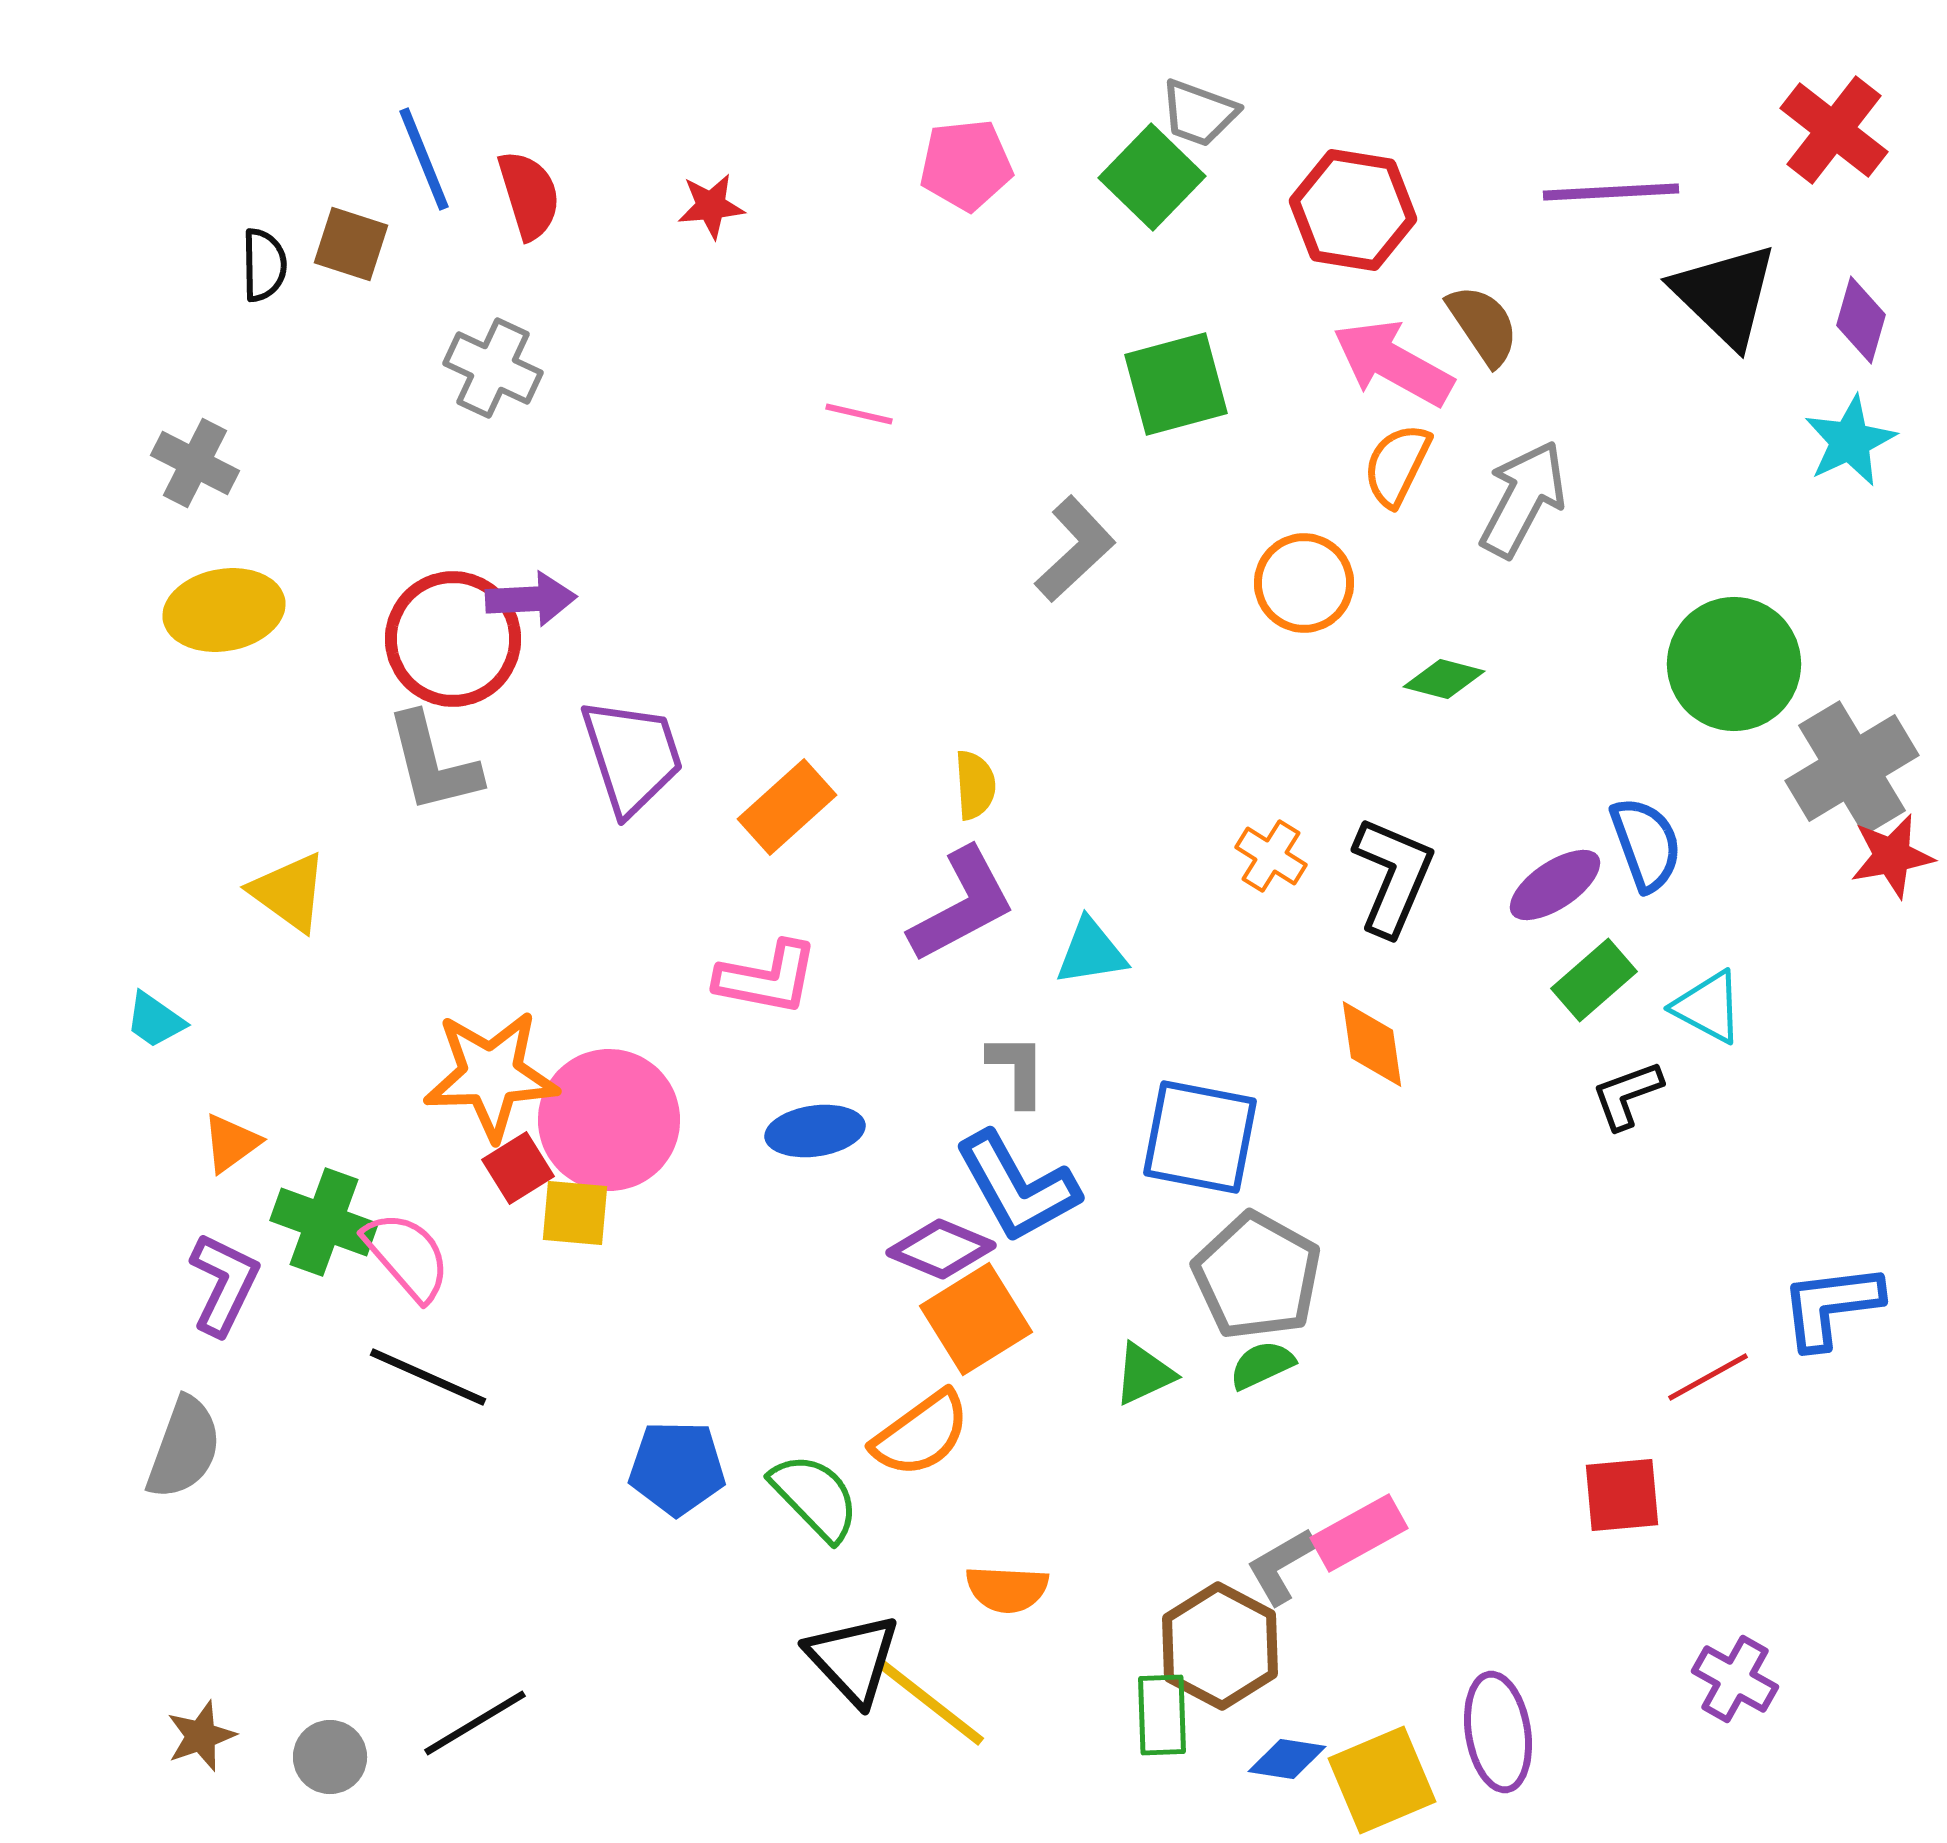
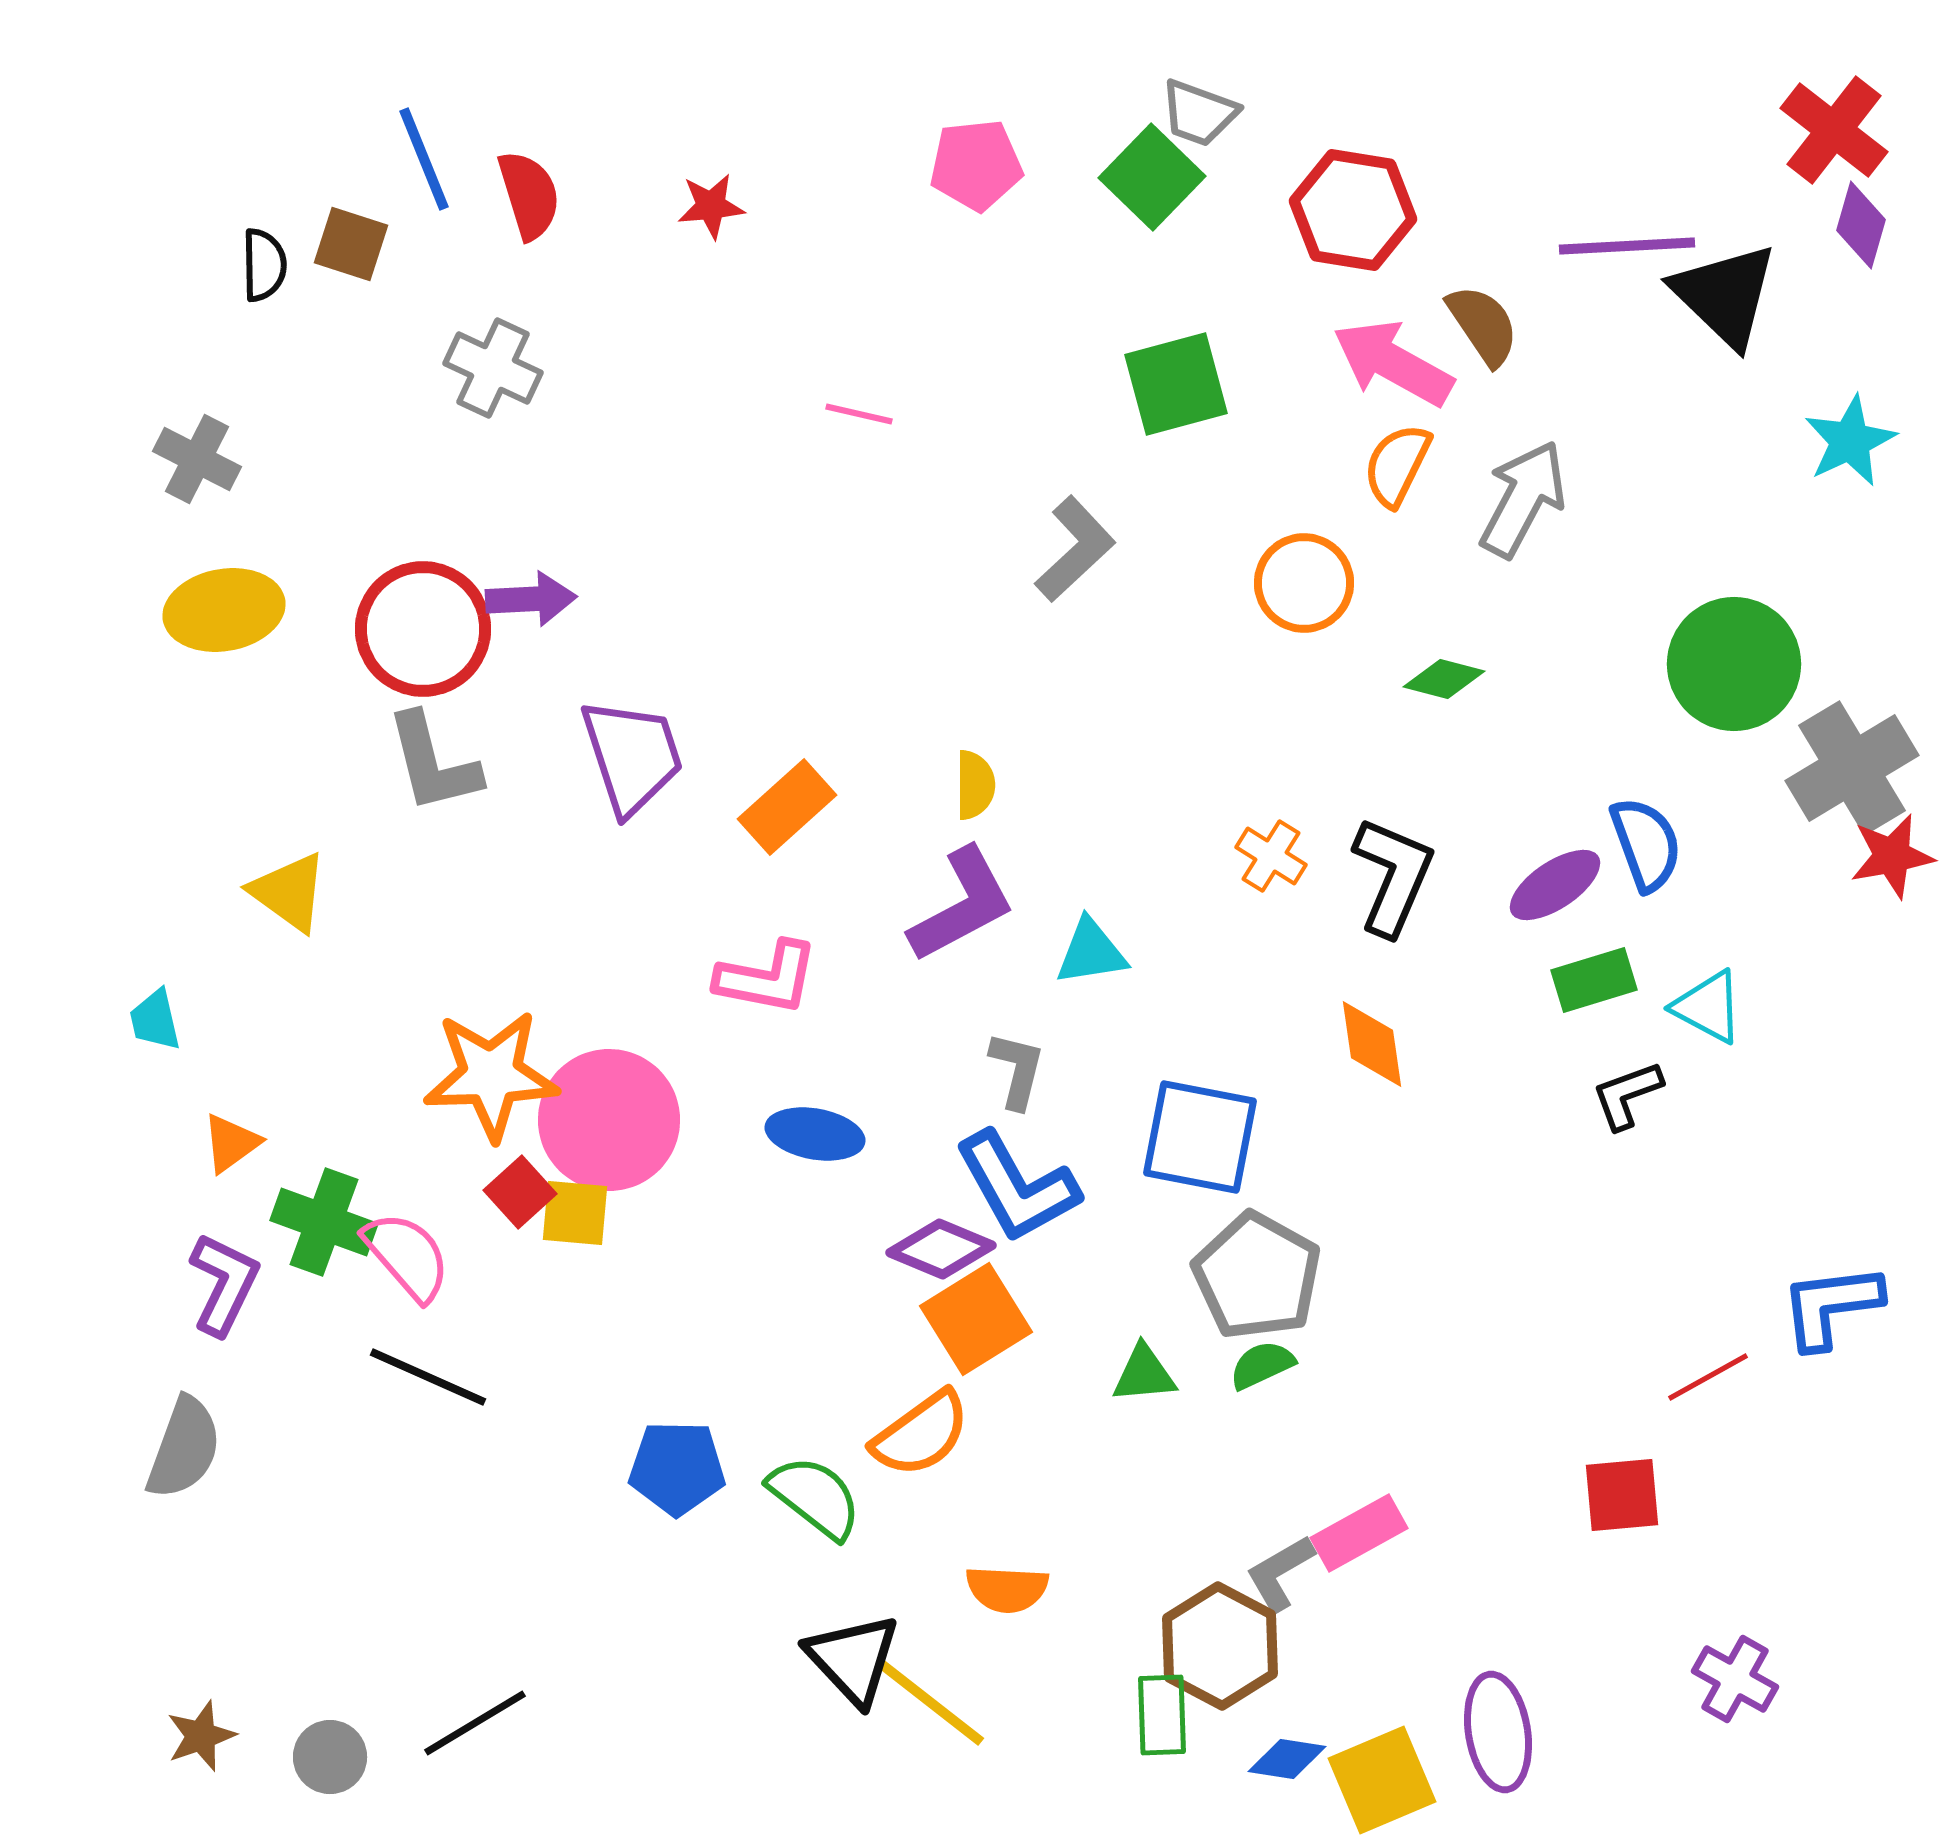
pink pentagon at (966, 165): moved 10 px right
purple line at (1611, 192): moved 16 px right, 54 px down
purple diamond at (1861, 320): moved 95 px up
gray cross at (195, 463): moved 2 px right, 4 px up
red circle at (453, 639): moved 30 px left, 10 px up
yellow semicircle at (975, 785): rotated 4 degrees clockwise
green rectangle at (1594, 980): rotated 24 degrees clockwise
cyan trapezoid at (155, 1020): rotated 42 degrees clockwise
gray L-shape at (1017, 1070): rotated 14 degrees clockwise
blue ellipse at (815, 1131): moved 3 px down; rotated 18 degrees clockwise
red square at (518, 1168): moved 2 px right, 24 px down; rotated 10 degrees counterclockwise
green triangle at (1144, 1374): rotated 20 degrees clockwise
green semicircle at (815, 1497): rotated 8 degrees counterclockwise
gray L-shape at (1281, 1566): moved 1 px left, 7 px down
